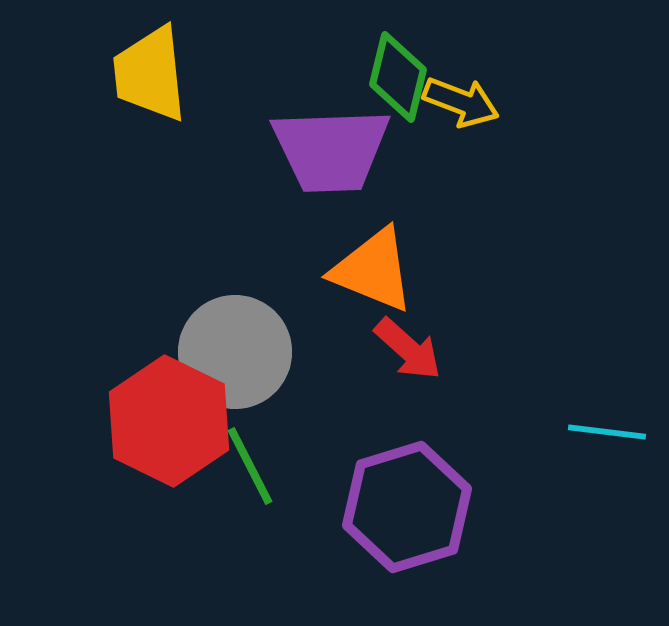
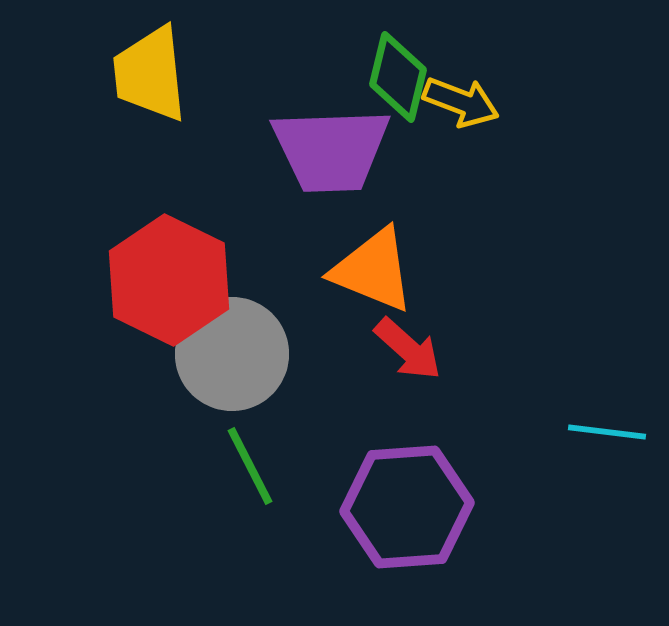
gray circle: moved 3 px left, 2 px down
red hexagon: moved 141 px up
purple hexagon: rotated 13 degrees clockwise
